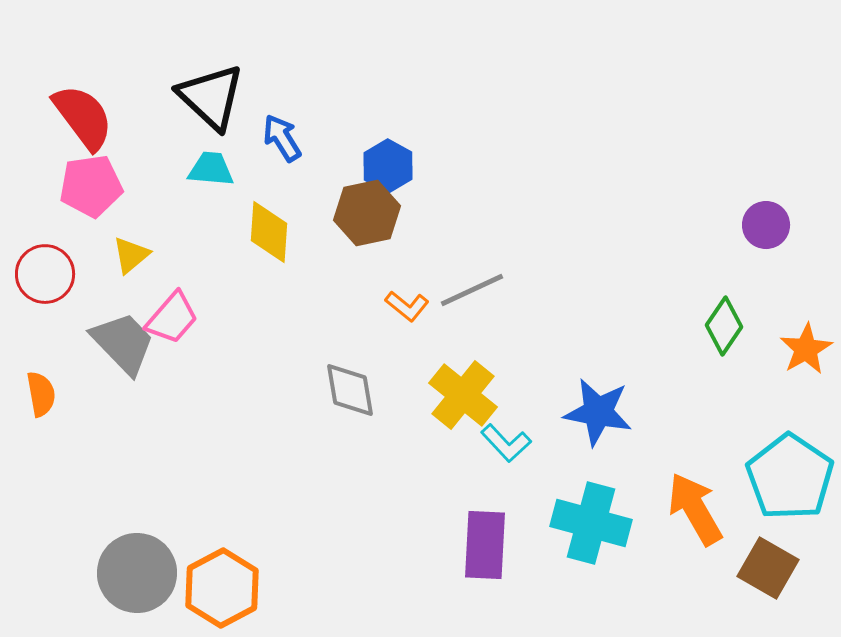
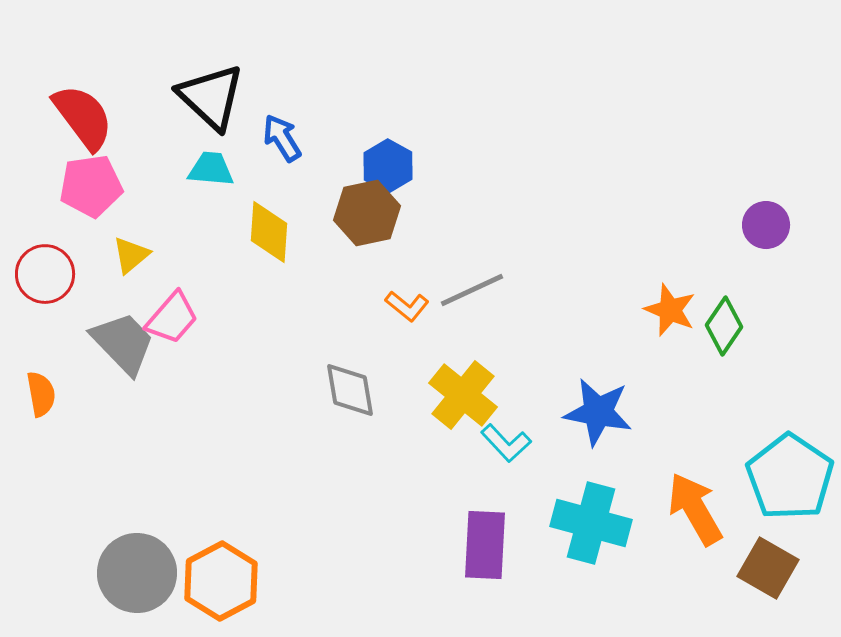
orange star: moved 136 px left, 39 px up; rotated 20 degrees counterclockwise
orange hexagon: moved 1 px left, 7 px up
